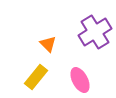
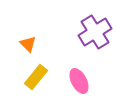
orange triangle: moved 20 px left
pink ellipse: moved 1 px left, 1 px down
